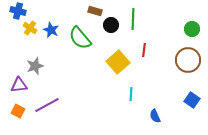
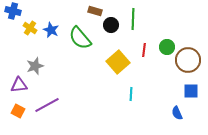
blue cross: moved 5 px left
green circle: moved 25 px left, 18 px down
blue square: moved 1 px left, 9 px up; rotated 35 degrees counterclockwise
blue semicircle: moved 22 px right, 3 px up
